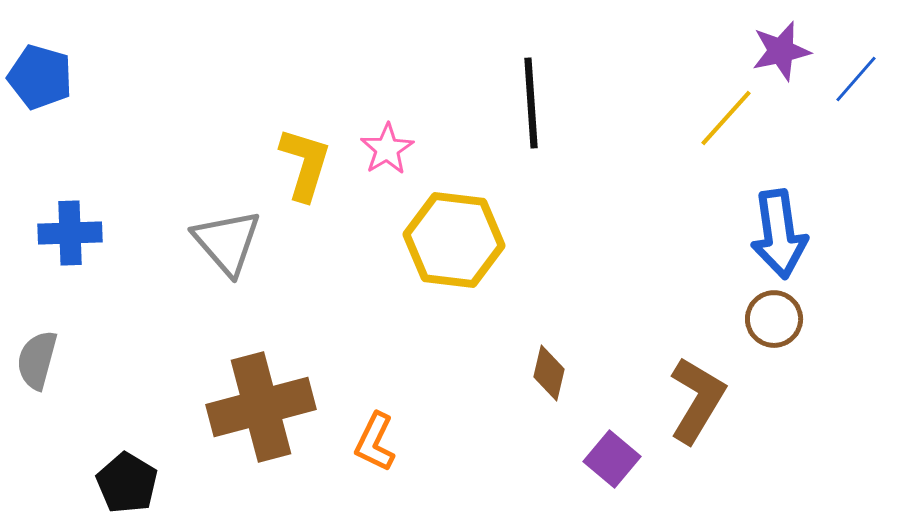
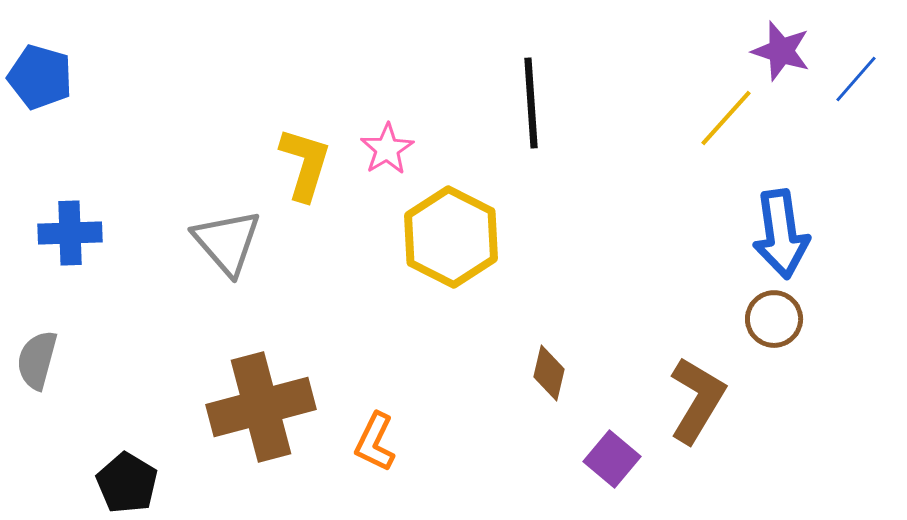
purple star: rotated 30 degrees clockwise
blue arrow: moved 2 px right
yellow hexagon: moved 3 px left, 3 px up; rotated 20 degrees clockwise
